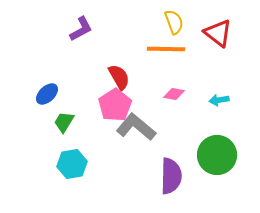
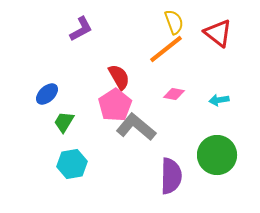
orange line: rotated 39 degrees counterclockwise
